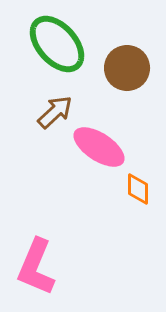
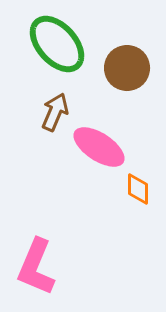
brown arrow: rotated 24 degrees counterclockwise
